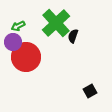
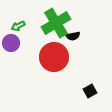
green cross: rotated 12 degrees clockwise
black semicircle: rotated 120 degrees counterclockwise
purple circle: moved 2 px left, 1 px down
red circle: moved 28 px right
